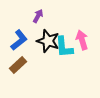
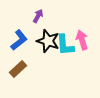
cyan L-shape: moved 1 px right, 2 px up
brown rectangle: moved 4 px down
